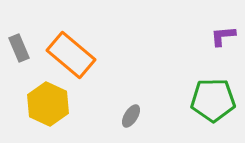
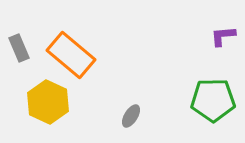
yellow hexagon: moved 2 px up
